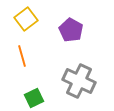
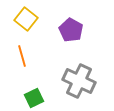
yellow square: rotated 15 degrees counterclockwise
